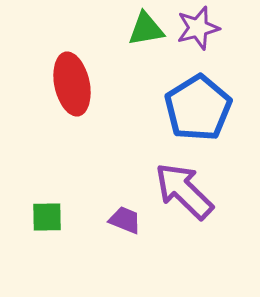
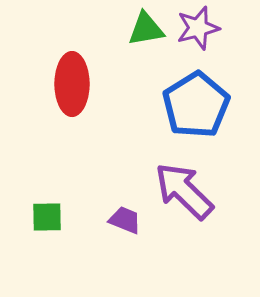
red ellipse: rotated 12 degrees clockwise
blue pentagon: moved 2 px left, 3 px up
